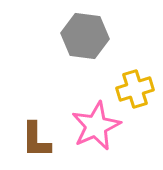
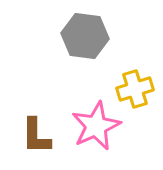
brown L-shape: moved 4 px up
